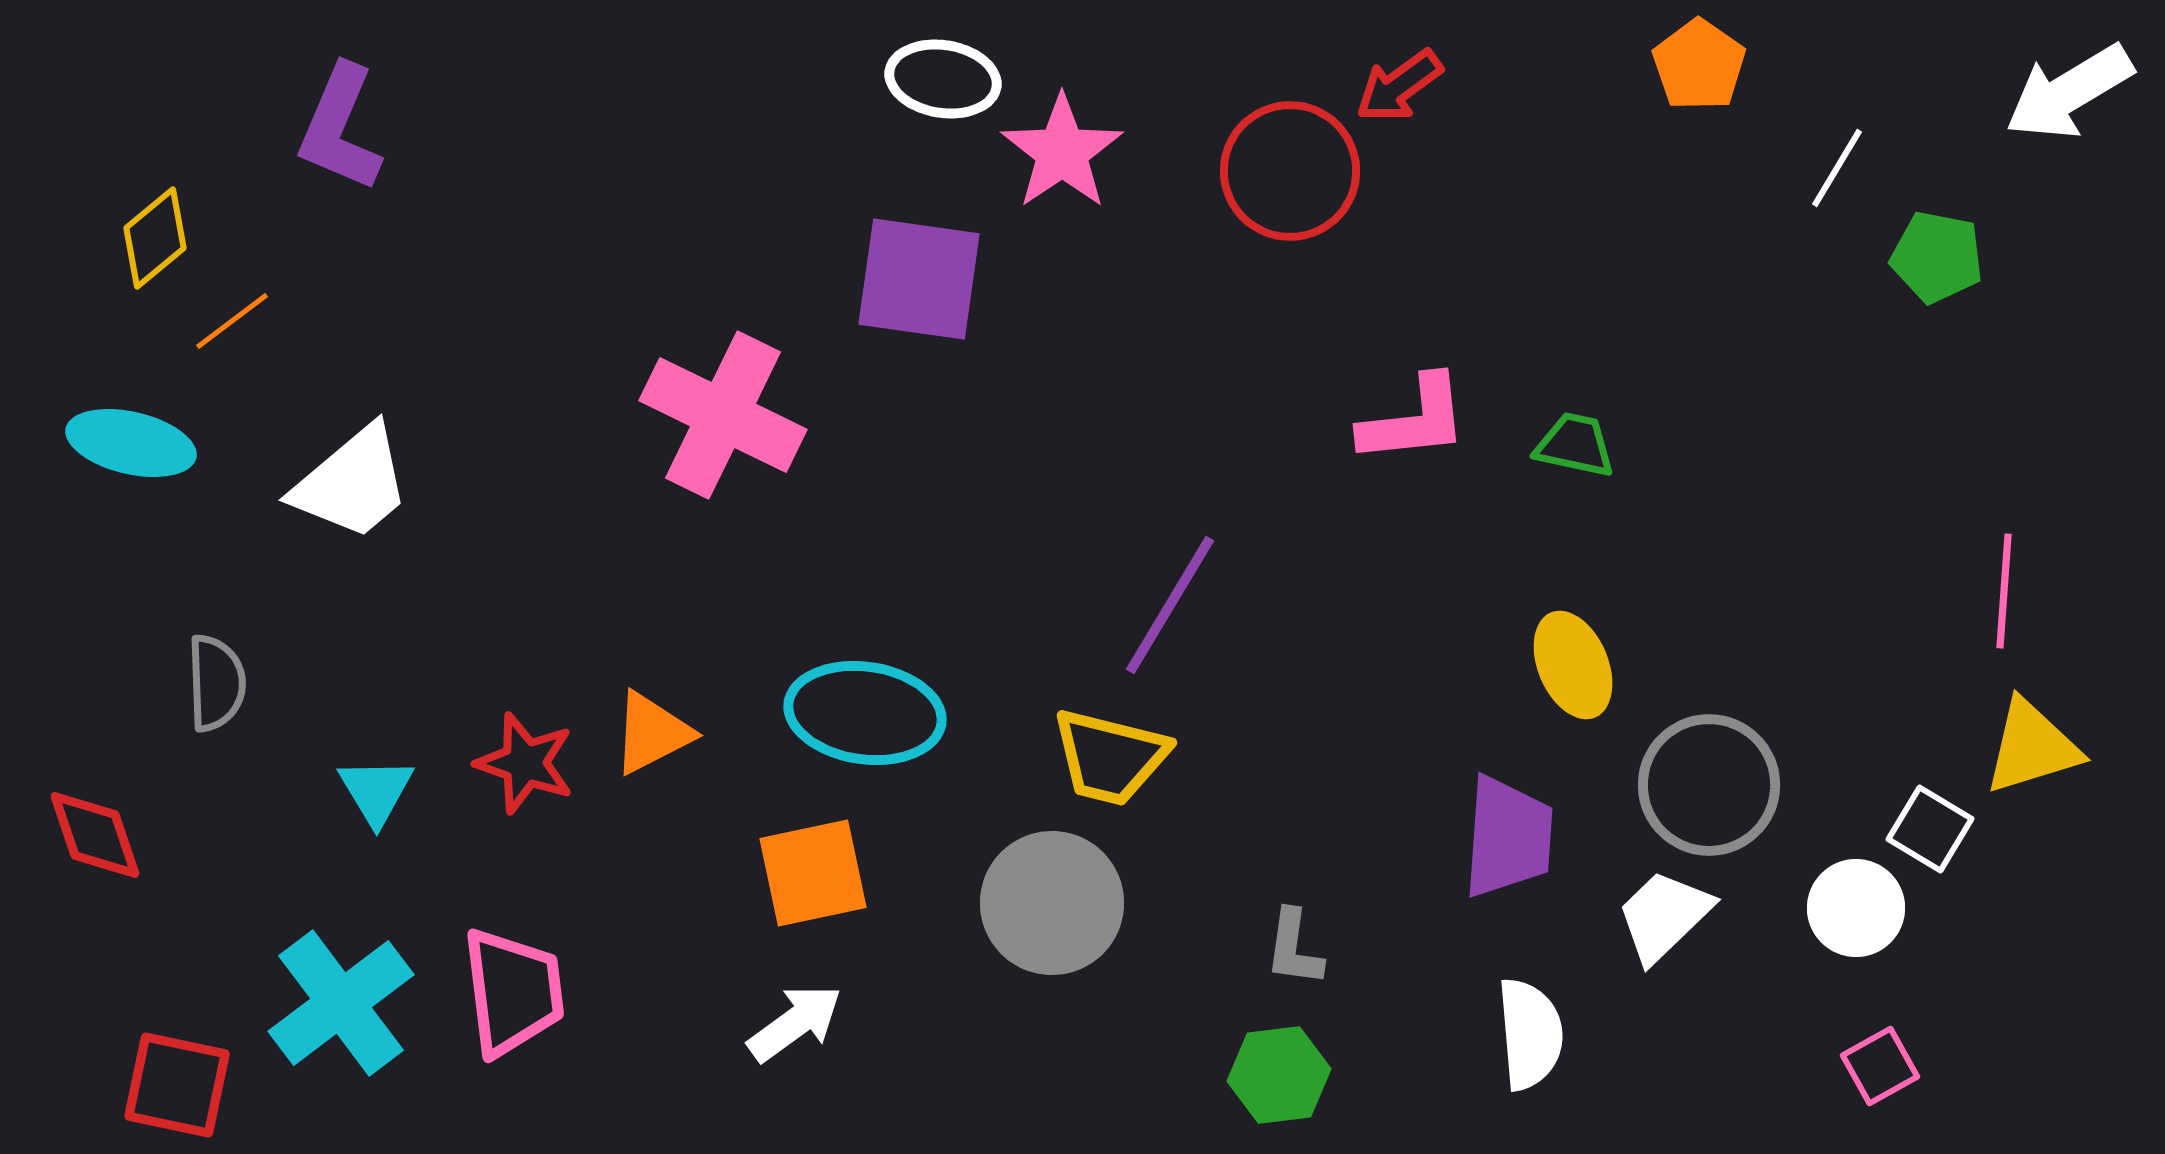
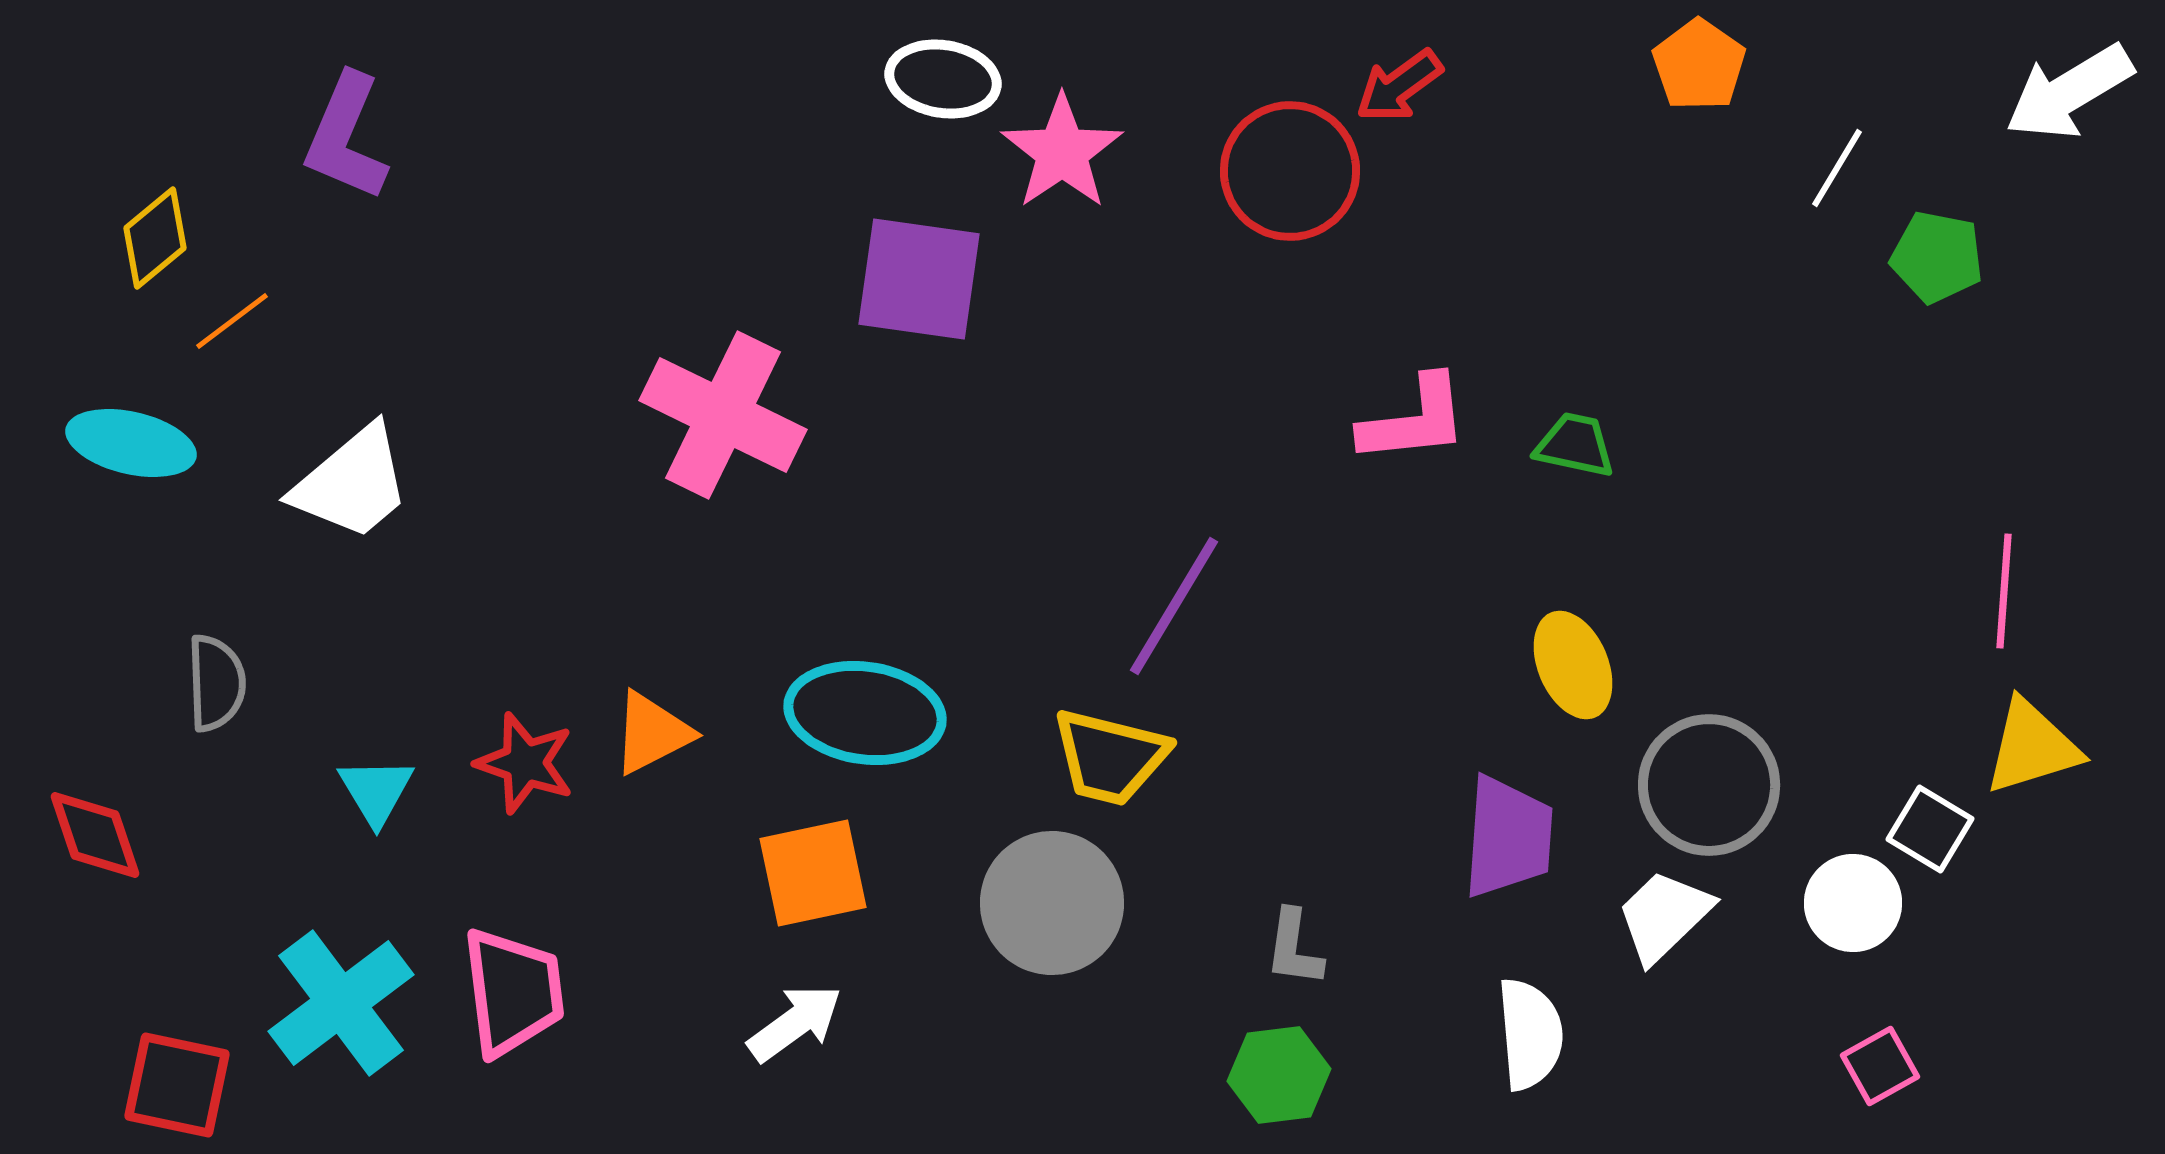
purple L-shape at (340, 128): moved 6 px right, 9 px down
purple line at (1170, 605): moved 4 px right, 1 px down
white circle at (1856, 908): moved 3 px left, 5 px up
